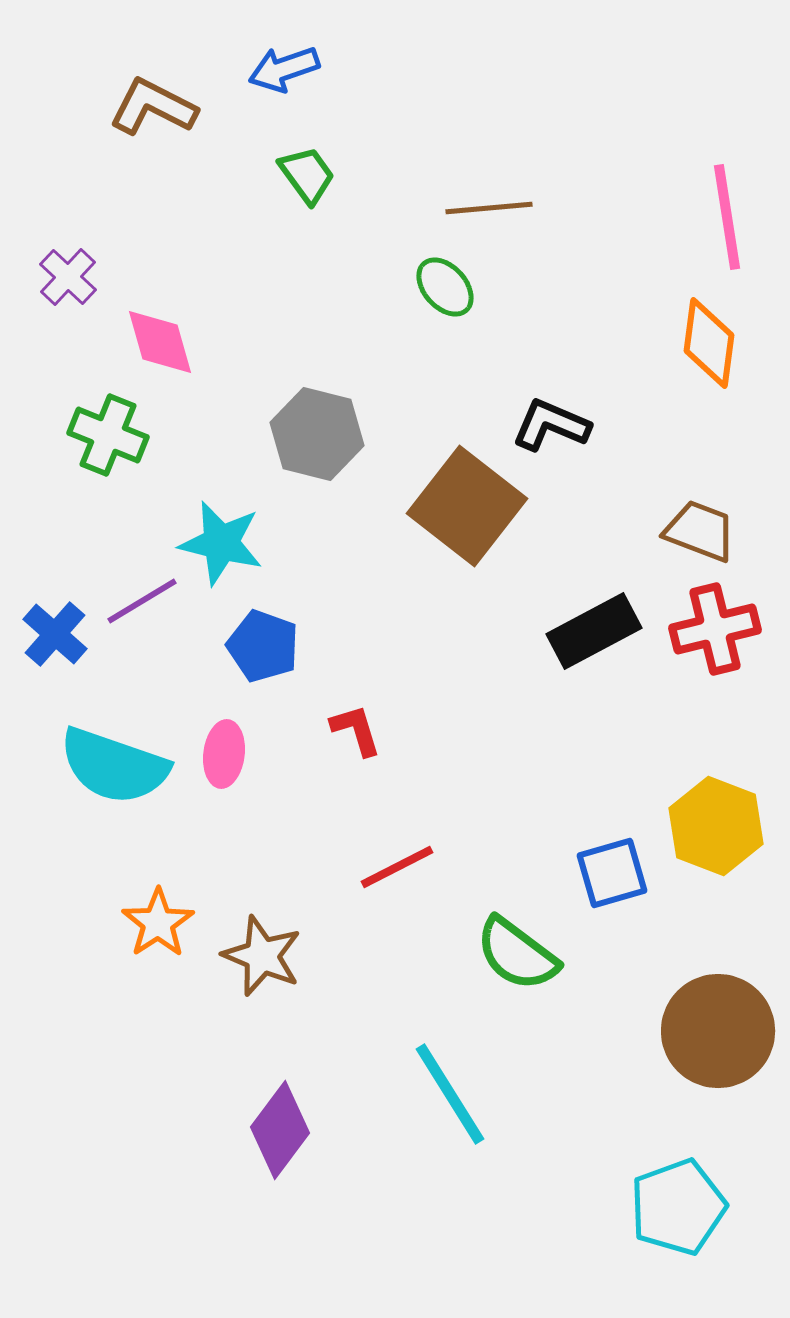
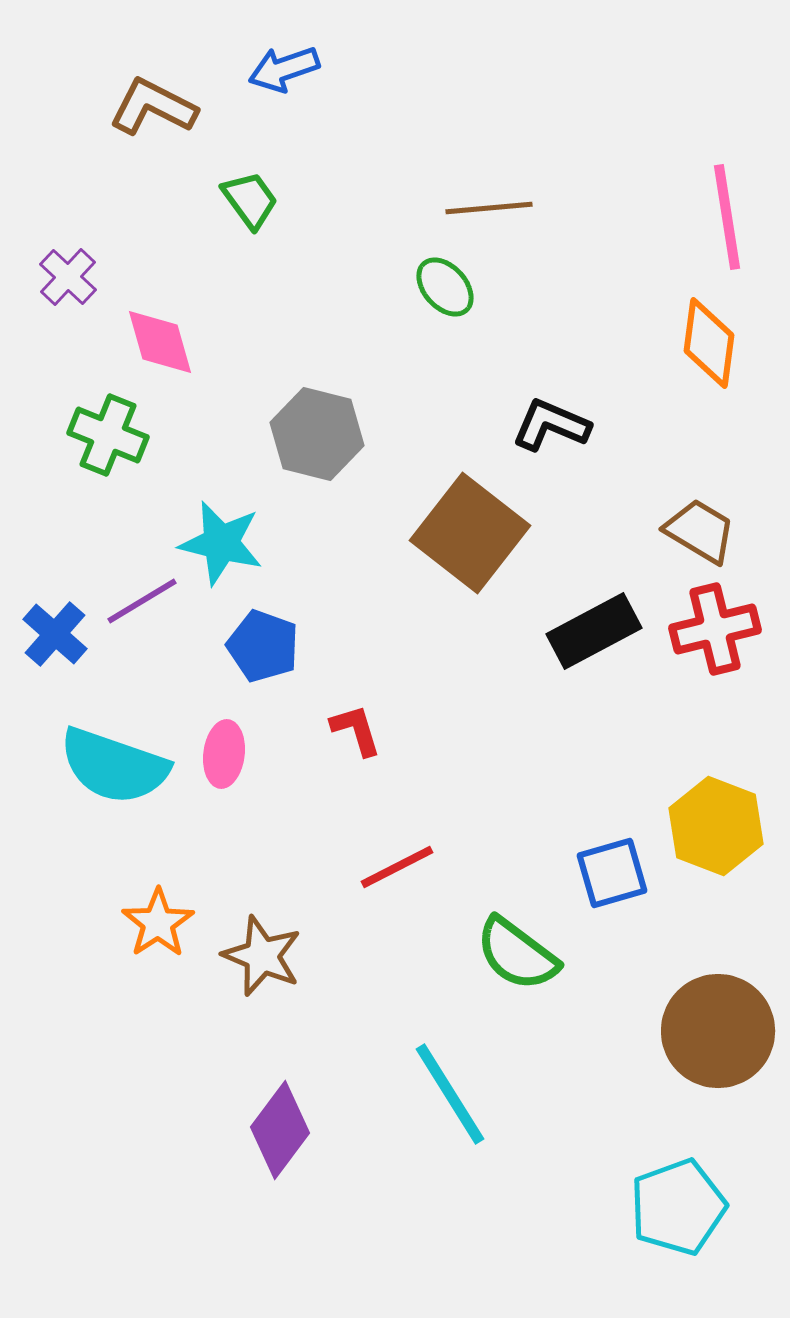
green trapezoid: moved 57 px left, 25 px down
brown square: moved 3 px right, 27 px down
brown trapezoid: rotated 10 degrees clockwise
